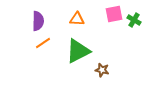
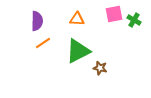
purple semicircle: moved 1 px left
brown star: moved 2 px left, 2 px up
